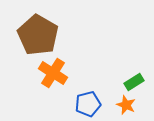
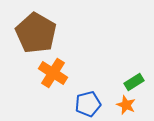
brown pentagon: moved 2 px left, 2 px up
